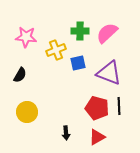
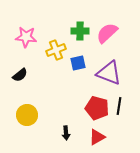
black semicircle: rotated 21 degrees clockwise
black line: rotated 12 degrees clockwise
yellow circle: moved 3 px down
